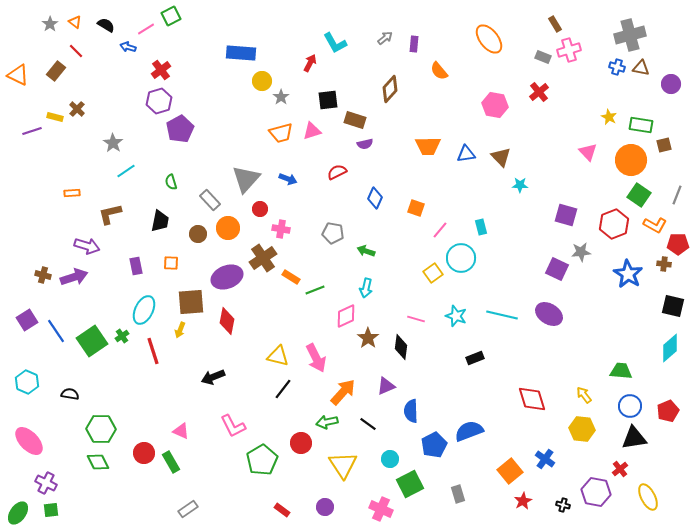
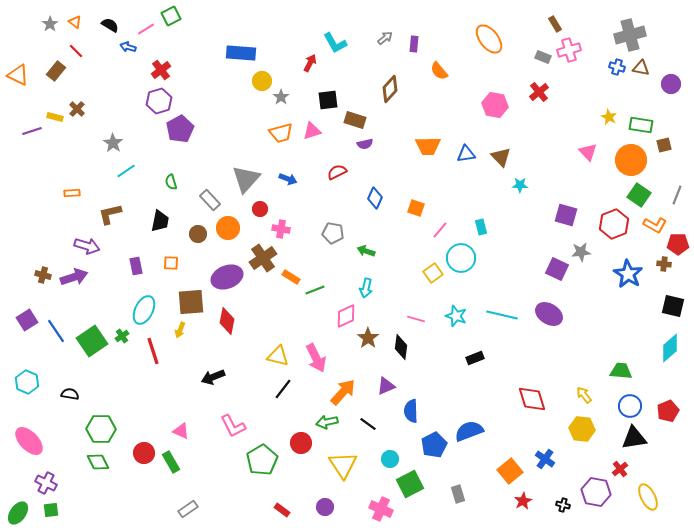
black semicircle at (106, 25): moved 4 px right
